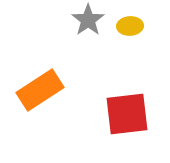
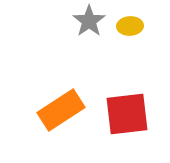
gray star: moved 1 px right, 1 px down
orange rectangle: moved 21 px right, 20 px down
